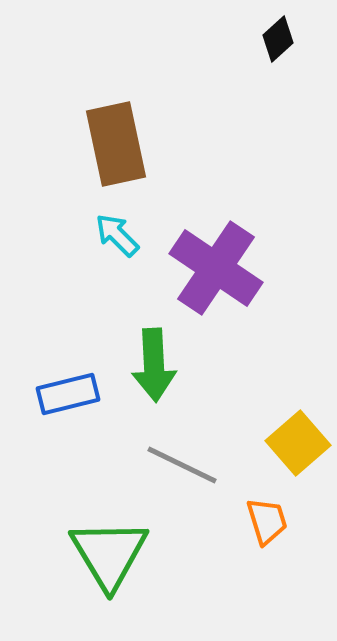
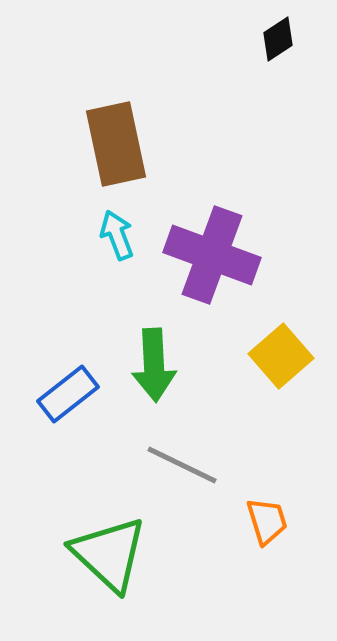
black diamond: rotated 9 degrees clockwise
cyan arrow: rotated 24 degrees clockwise
purple cross: moved 4 px left, 13 px up; rotated 14 degrees counterclockwise
blue rectangle: rotated 24 degrees counterclockwise
yellow square: moved 17 px left, 87 px up
green triangle: rotated 16 degrees counterclockwise
